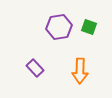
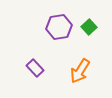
green square: rotated 28 degrees clockwise
orange arrow: rotated 30 degrees clockwise
